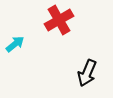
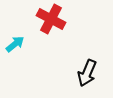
red cross: moved 8 px left, 1 px up; rotated 32 degrees counterclockwise
